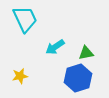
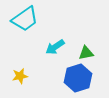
cyan trapezoid: rotated 80 degrees clockwise
